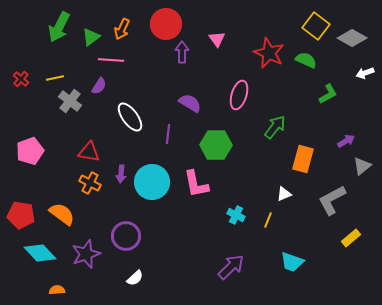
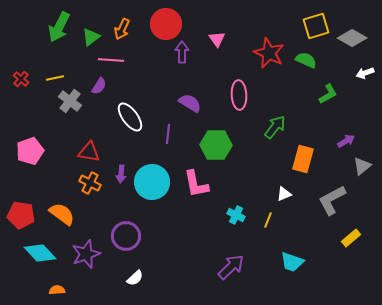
yellow square at (316, 26): rotated 36 degrees clockwise
pink ellipse at (239, 95): rotated 20 degrees counterclockwise
